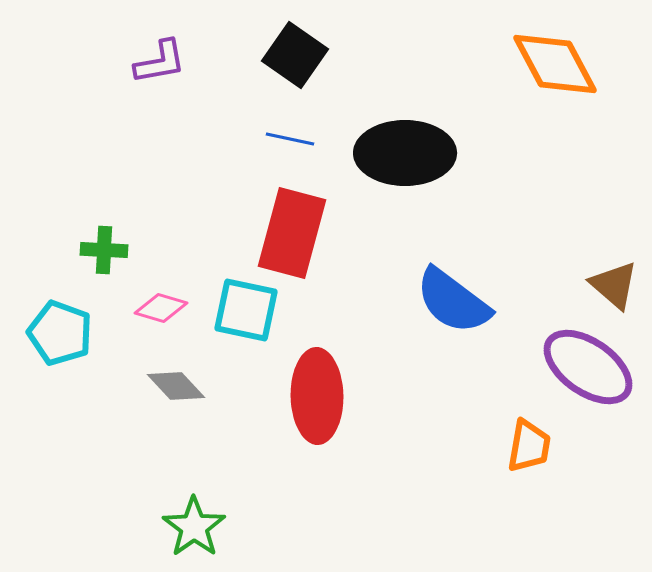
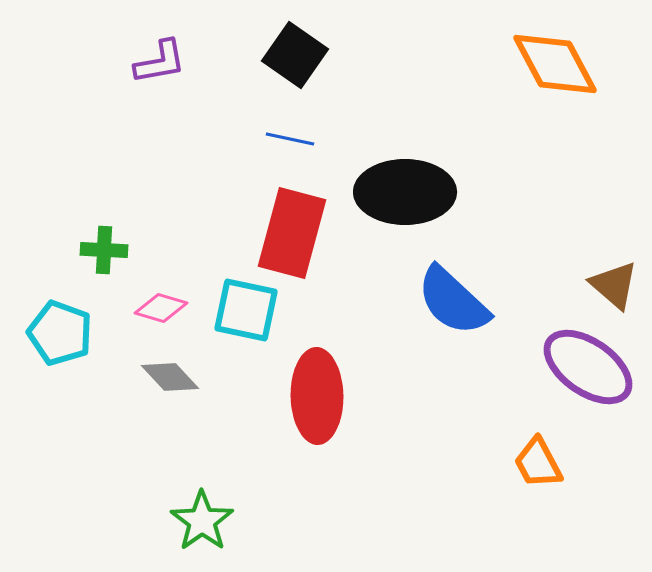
black ellipse: moved 39 px down
blue semicircle: rotated 6 degrees clockwise
gray diamond: moved 6 px left, 9 px up
orange trapezoid: moved 9 px right, 17 px down; rotated 142 degrees clockwise
green star: moved 8 px right, 6 px up
